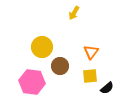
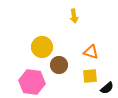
yellow arrow: moved 3 px down; rotated 40 degrees counterclockwise
orange triangle: rotated 49 degrees counterclockwise
brown circle: moved 1 px left, 1 px up
